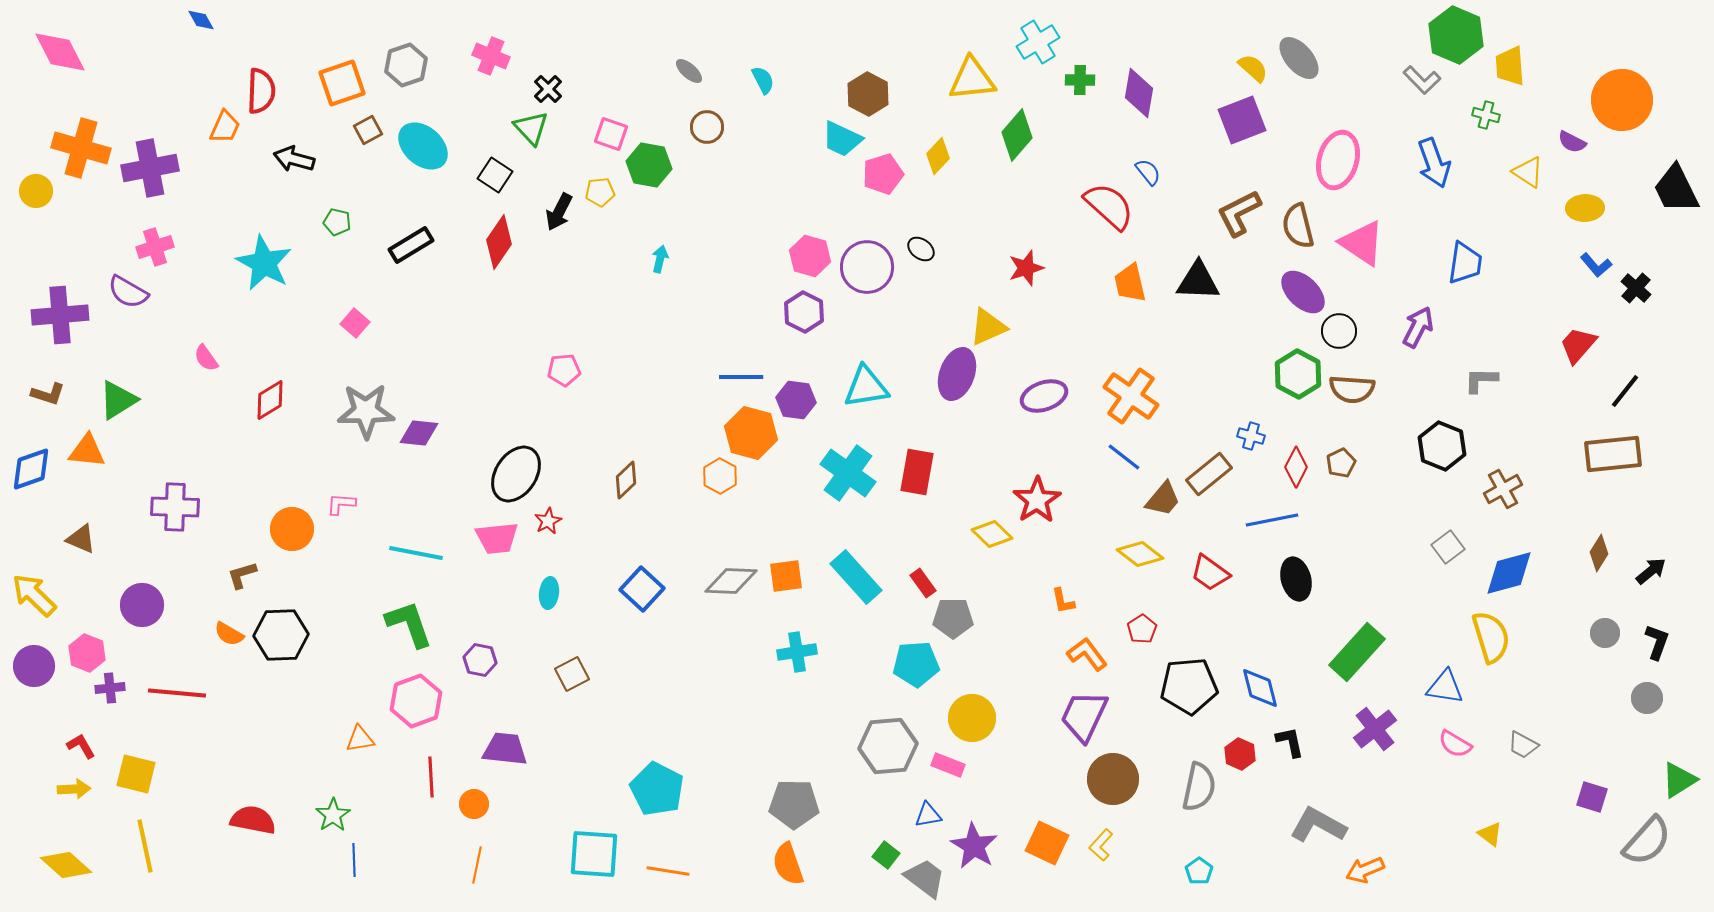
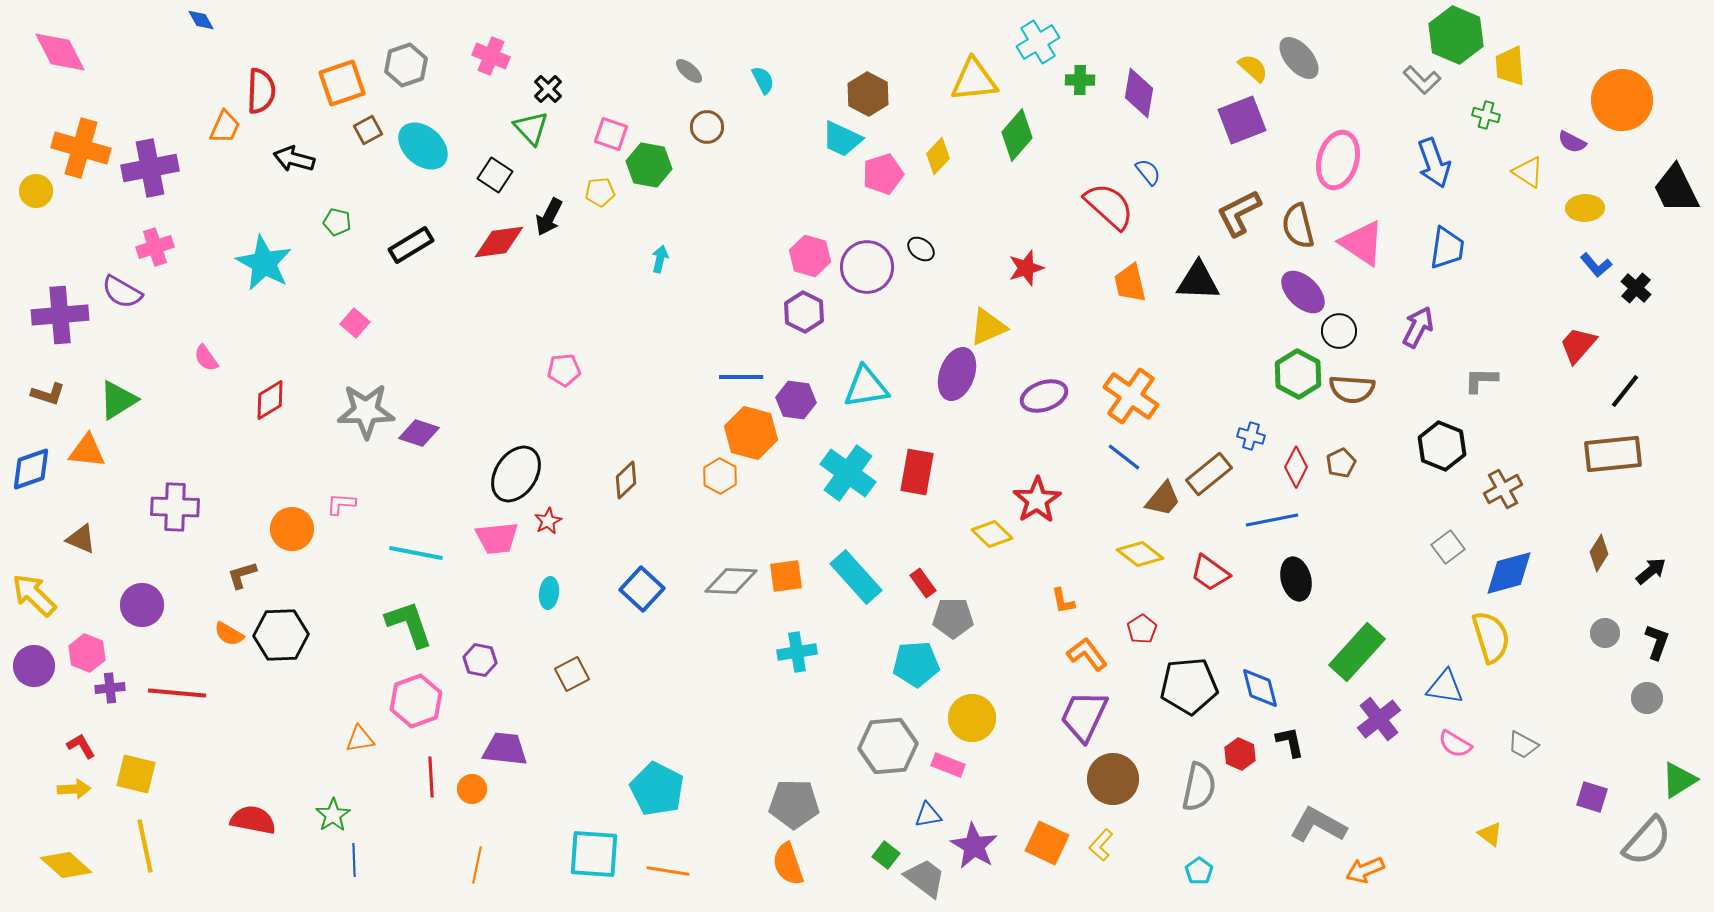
yellow triangle at (972, 79): moved 2 px right, 1 px down
black arrow at (559, 212): moved 10 px left, 5 px down
red diamond at (499, 242): rotated 48 degrees clockwise
blue trapezoid at (1465, 263): moved 18 px left, 15 px up
purple semicircle at (128, 292): moved 6 px left
purple diamond at (419, 433): rotated 12 degrees clockwise
purple cross at (1375, 729): moved 4 px right, 10 px up
orange circle at (474, 804): moved 2 px left, 15 px up
